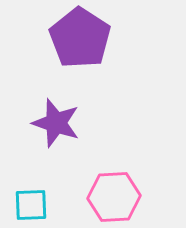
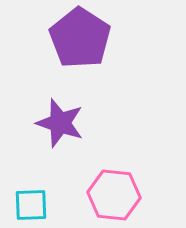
purple star: moved 4 px right
pink hexagon: moved 2 px up; rotated 9 degrees clockwise
